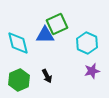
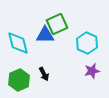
black arrow: moved 3 px left, 2 px up
